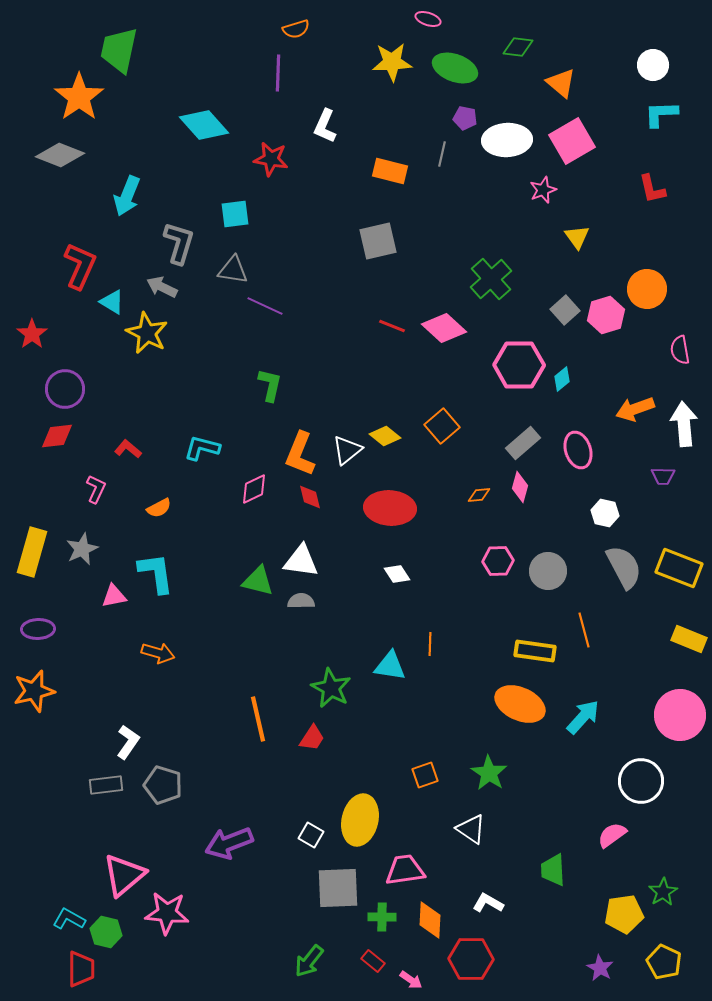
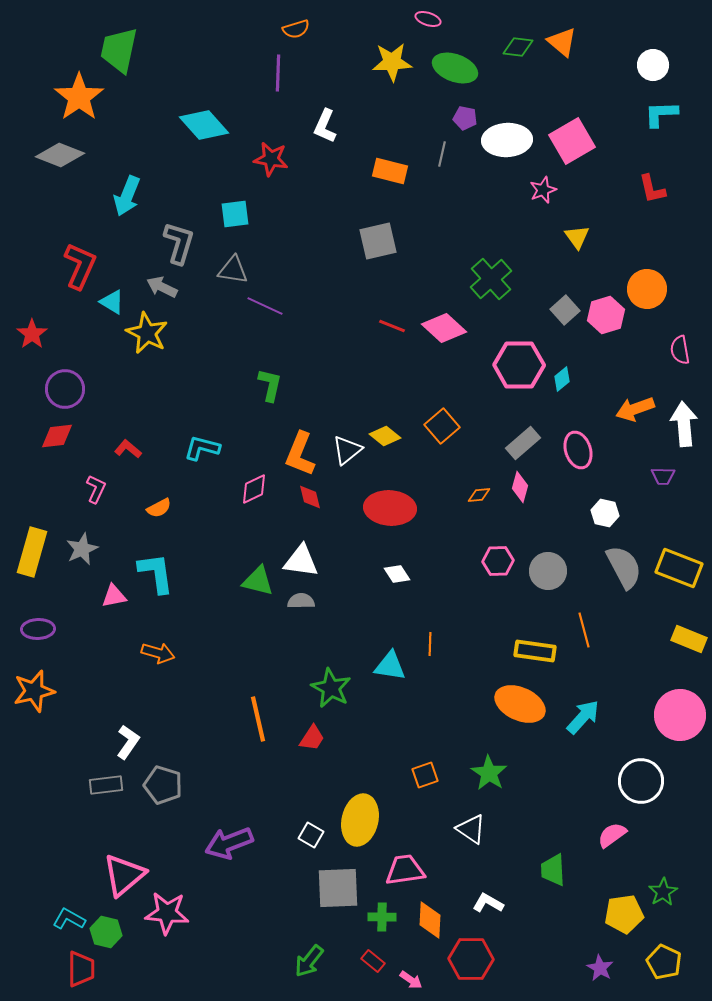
orange triangle at (561, 83): moved 1 px right, 41 px up
